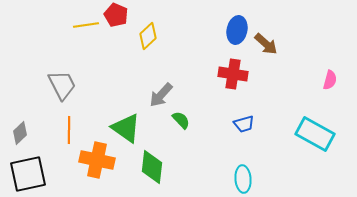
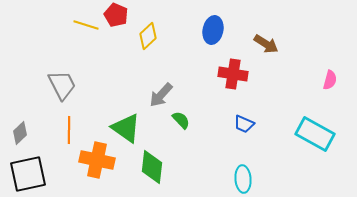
yellow line: rotated 25 degrees clockwise
blue ellipse: moved 24 px left
brown arrow: rotated 10 degrees counterclockwise
blue trapezoid: rotated 40 degrees clockwise
